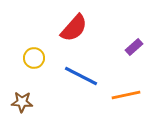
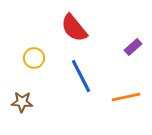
red semicircle: rotated 100 degrees clockwise
purple rectangle: moved 1 px left
blue line: rotated 36 degrees clockwise
orange line: moved 2 px down
